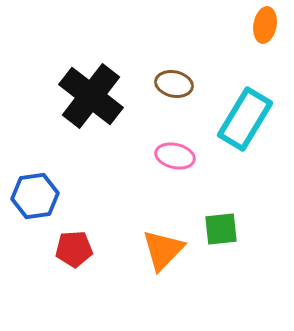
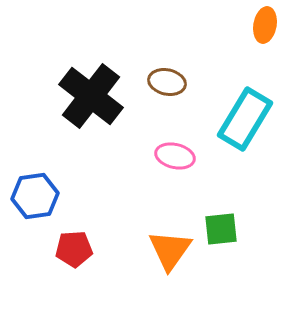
brown ellipse: moved 7 px left, 2 px up
orange triangle: moved 7 px right; rotated 9 degrees counterclockwise
